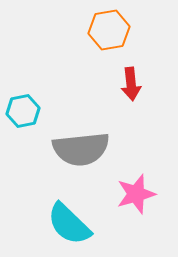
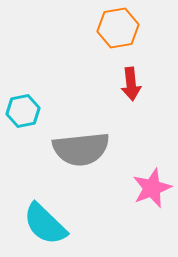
orange hexagon: moved 9 px right, 2 px up
pink star: moved 16 px right, 6 px up; rotated 6 degrees counterclockwise
cyan semicircle: moved 24 px left
